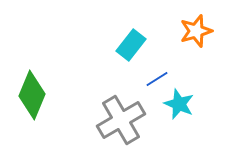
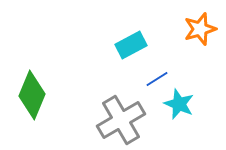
orange star: moved 4 px right, 2 px up
cyan rectangle: rotated 24 degrees clockwise
